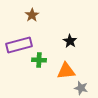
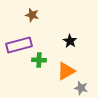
brown star: rotated 24 degrees counterclockwise
orange triangle: rotated 24 degrees counterclockwise
